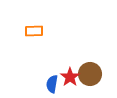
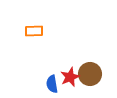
red star: rotated 12 degrees clockwise
blue semicircle: rotated 18 degrees counterclockwise
